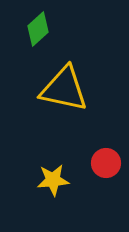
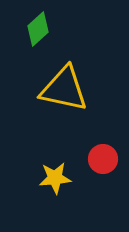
red circle: moved 3 px left, 4 px up
yellow star: moved 2 px right, 2 px up
